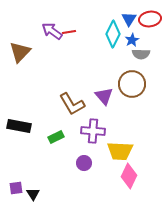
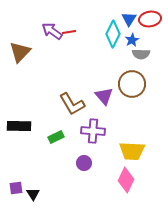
black rectangle: rotated 10 degrees counterclockwise
yellow trapezoid: moved 12 px right
pink diamond: moved 3 px left, 4 px down
